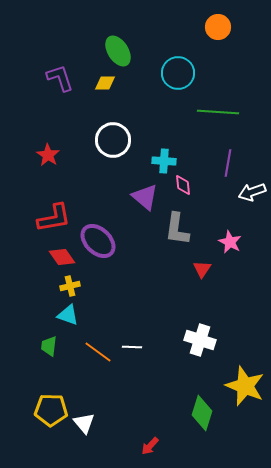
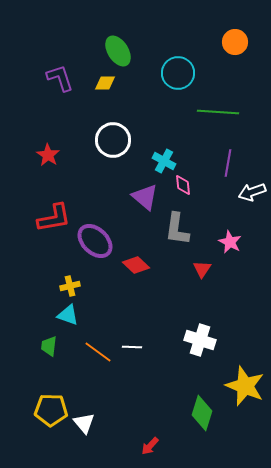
orange circle: moved 17 px right, 15 px down
cyan cross: rotated 25 degrees clockwise
purple ellipse: moved 3 px left
red diamond: moved 74 px right, 8 px down; rotated 12 degrees counterclockwise
